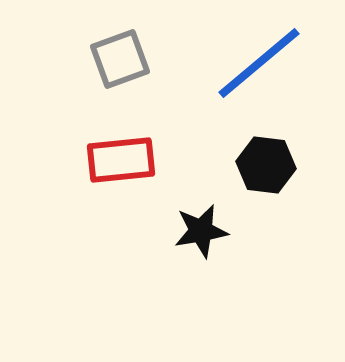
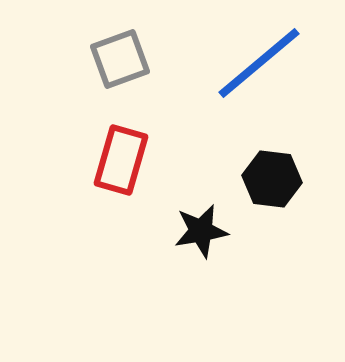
red rectangle: rotated 68 degrees counterclockwise
black hexagon: moved 6 px right, 14 px down
